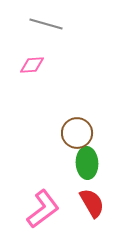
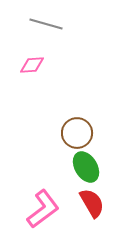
green ellipse: moved 1 px left, 4 px down; rotated 28 degrees counterclockwise
